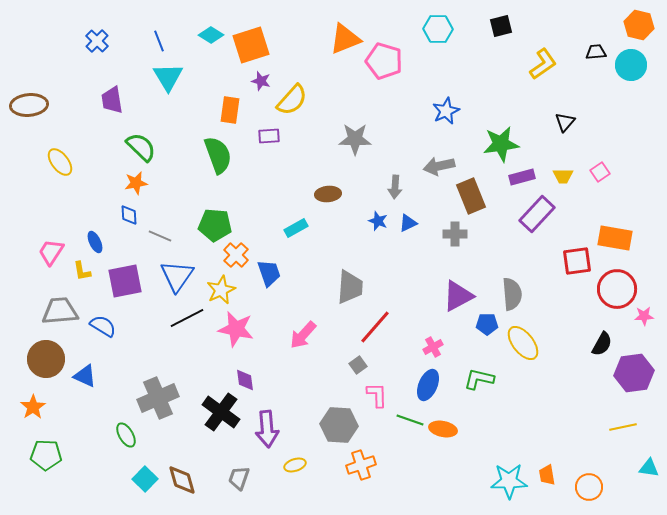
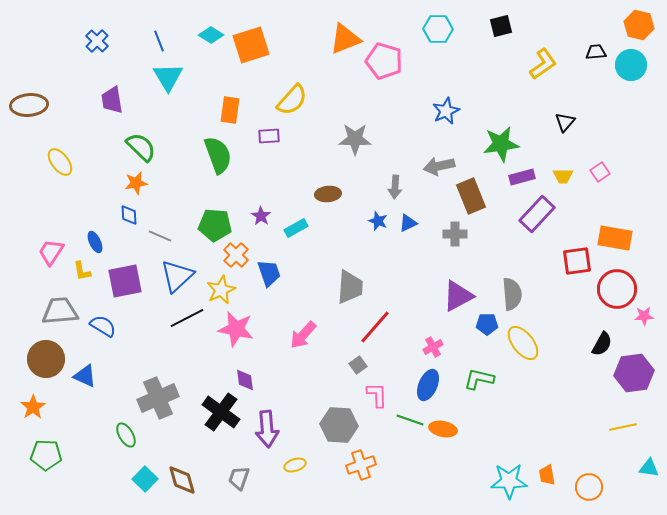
purple star at (261, 81): moved 135 px down; rotated 18 degrees clockwise
blue triangle at (177, 276): rotated 12 degrees clockwise
